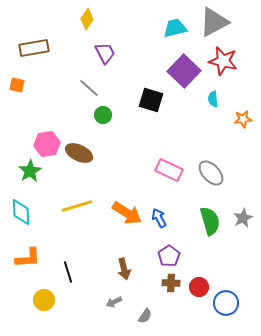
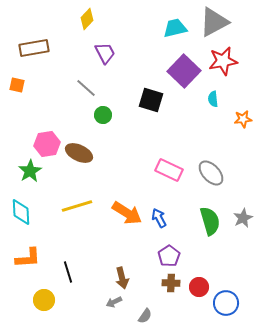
yellow diamond: rotated 10 degrees clockwise
red star: rotated 24 degrees counterclockwise
gray line: moved 3 px left
brown arrow: moved 2 px left, 9 px down
